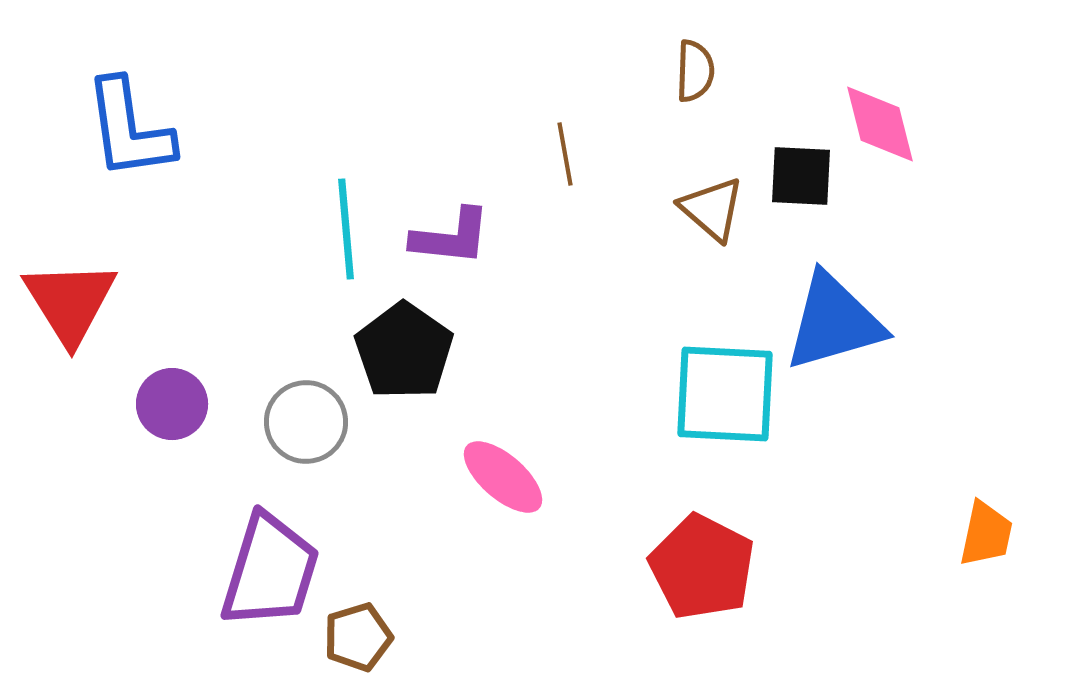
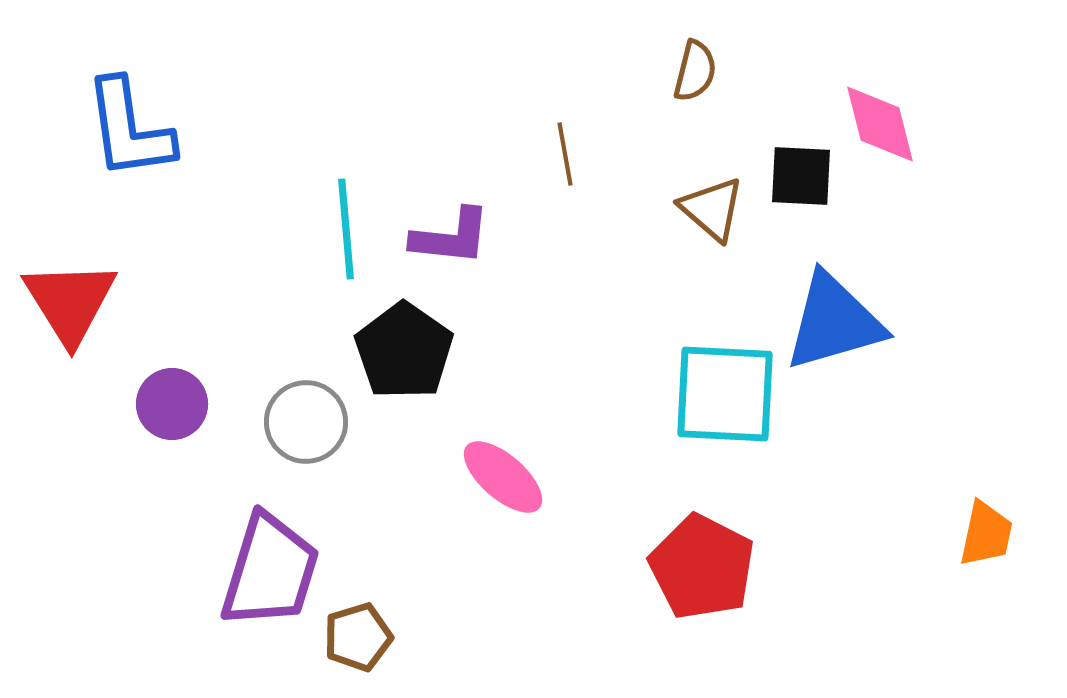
brown semicircle: rotated 12 degrees clockwise
